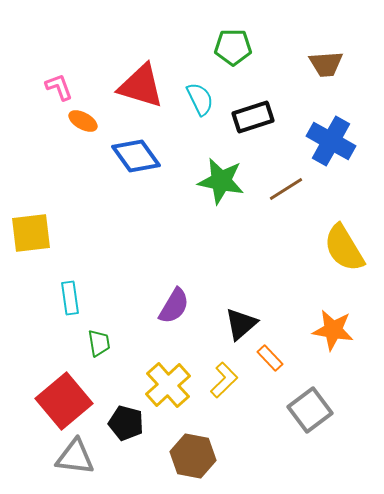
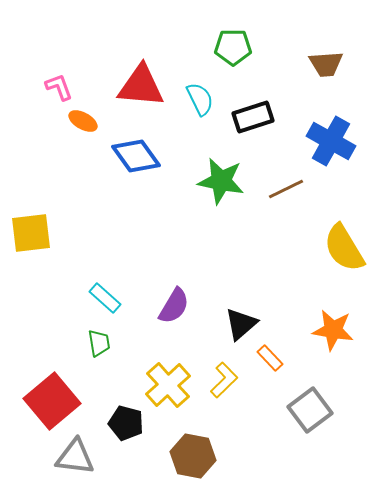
red triangle: rotated 12 degrees counterclockwise
brown line: rotated 6 degrees clockwise
cyan rectangle: moved 35 px right; rotated 40 degrees counterclockwise
red square: moved 12 px left
